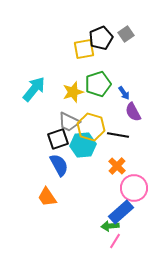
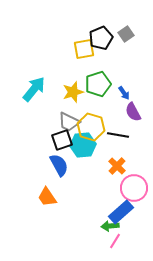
black square: moved 4 px right, 1 px down
